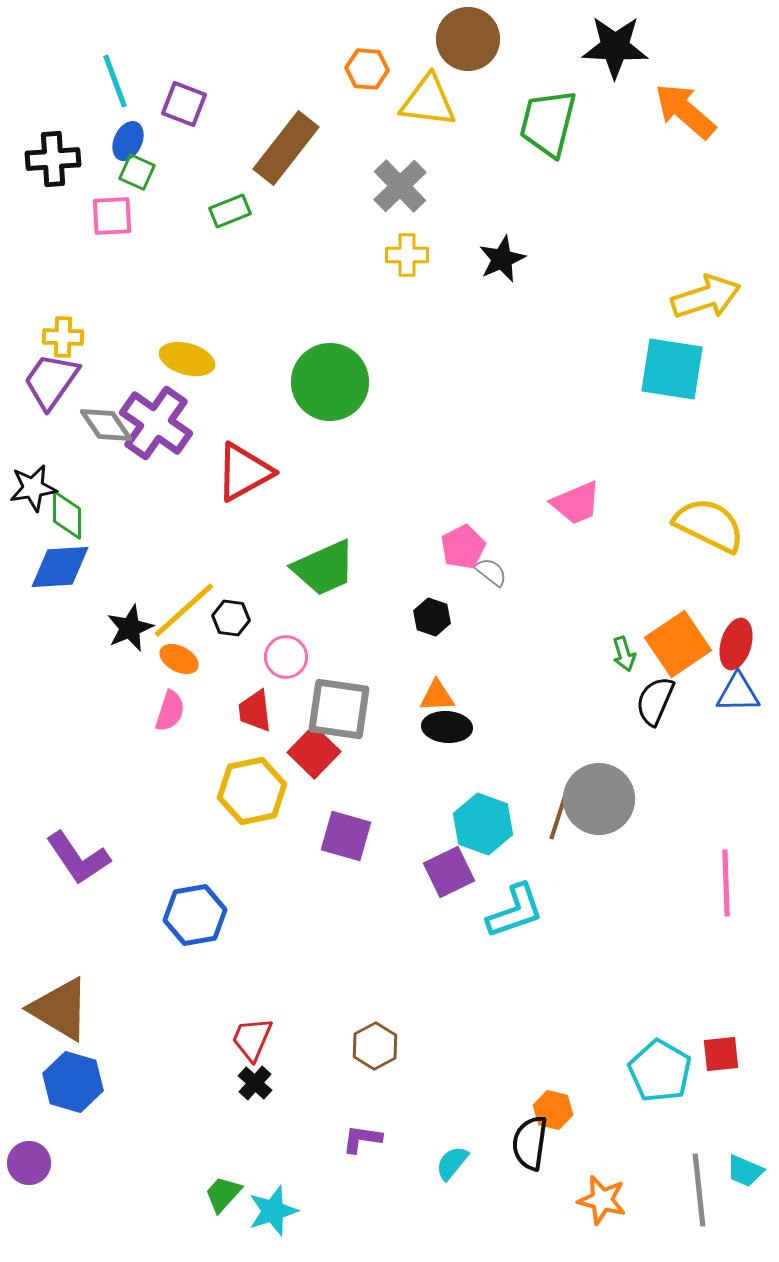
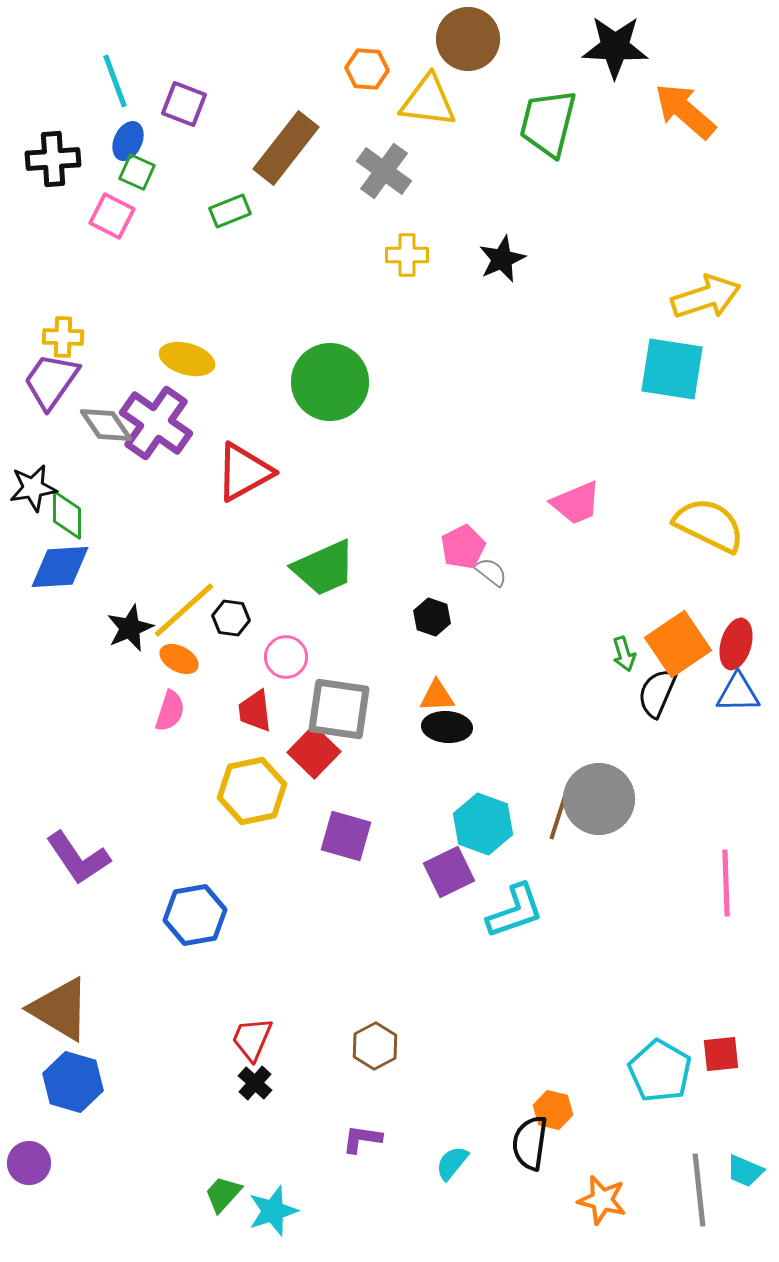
gray cross at (400, 186): moved 16 px left, 15 px up; rotated 10 degrees counterclockwise
pink square at (112, 216): rotated 30 degrees clockwise
black semicircle at (655, 701): moved 2 px right, 8 px up
